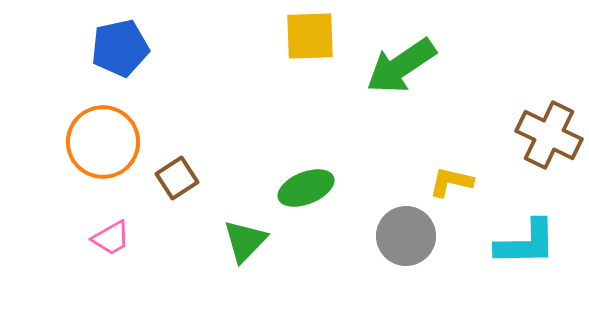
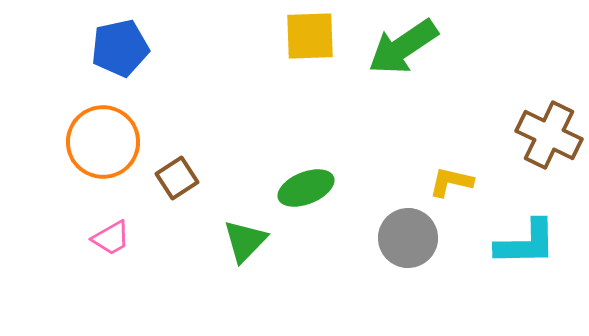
green arrow: moved 2 px right, 19 px up
gray circle: moved 2 px right, 2 px down
